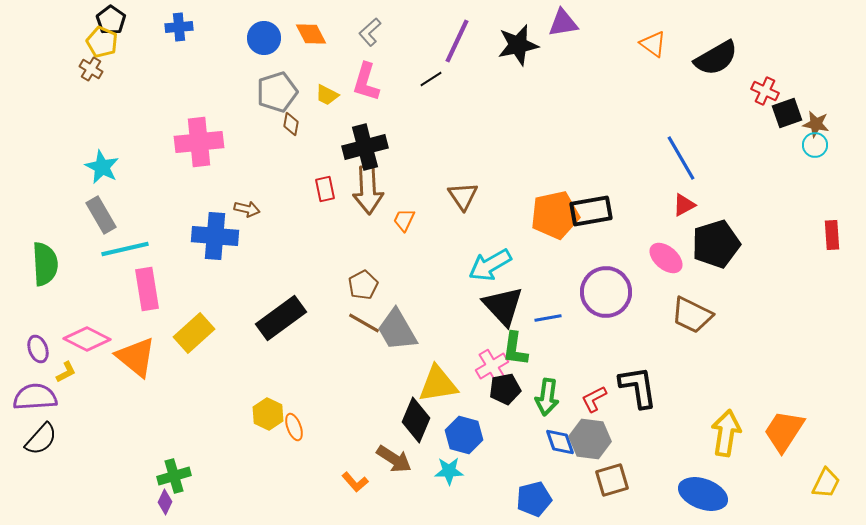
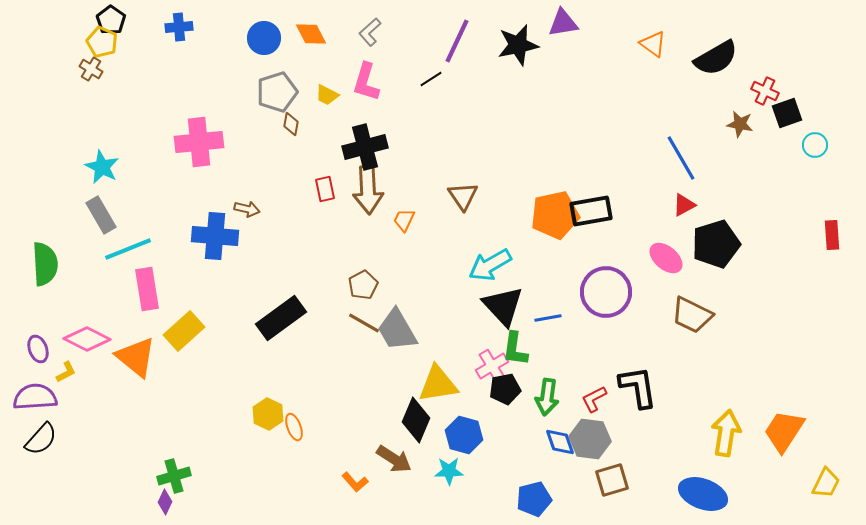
brown star at (816, 124): moved 76 px left
cyan line at (125, 249): moved 3 px right; rotated 9 degrees counterclockwise
yellow rectangle at (194, 333): moved 10 px left, 2 px up
